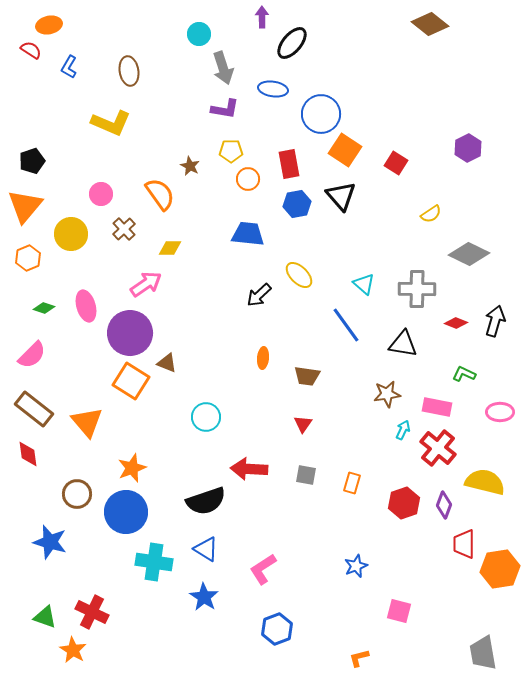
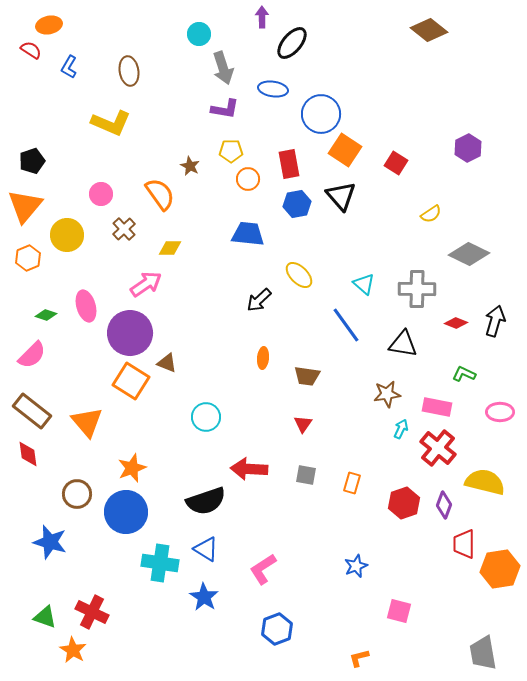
brown diamond at (430, 24): moved 1 px left, 6 px down
yellow circle at (71, 234): moved 4 px left, 1 px down
black arrow at (259, 295): moved 5 px down
green diamond at (44, 308): moved 2 px right, 7 px down
brown rectangle at (34, 409): moved 2 px left, 2 px down
cyan arrow at (403, 430): moved 2 px left, 1 px up
cyan cross at (154, 562): moved 6 px right, 1 px down
